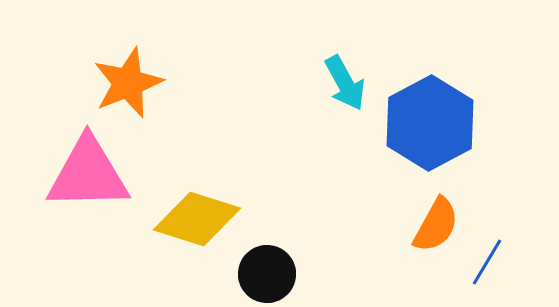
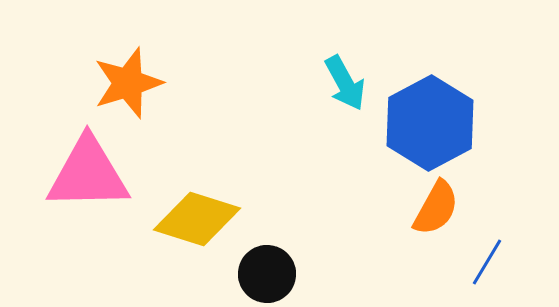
orange star: rotated 4 degrees clockwise
orange semicircle: moved 17 px up
